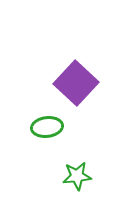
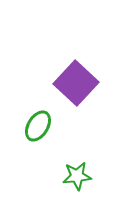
green ellipse: moved 9 px left, 1 px up; rotated 52 degrees counterclockwise
